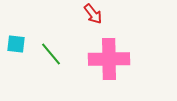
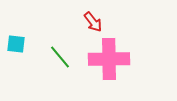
red arrow: moved 8 px down
green line: moved 9 px right, 3 px down
